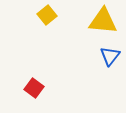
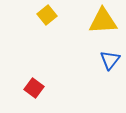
yellow triangle: rotated 8 degrees counterclockwise
blue triangle: moved 4 px down
